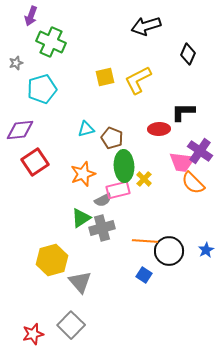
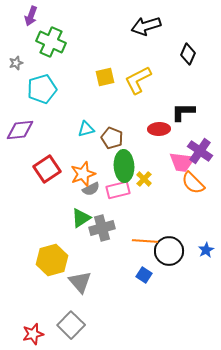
red square: moved 12 px right, 7 px down
gray semicircle: moved 12 px left, 11 px up
